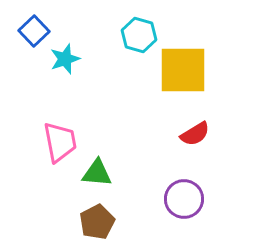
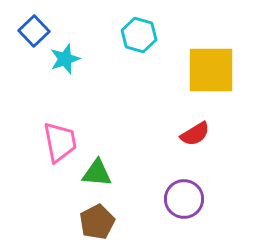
yellow square: moved 28 px right
